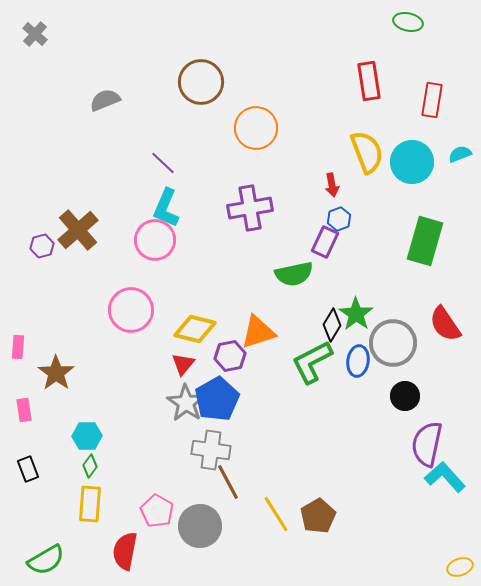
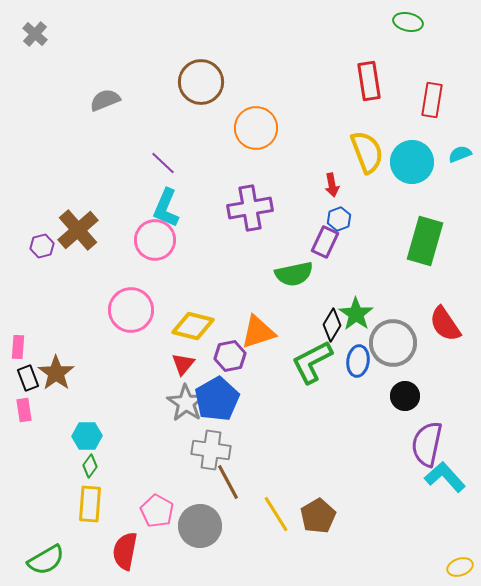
yellow diamond at (195, 329): moved 2 px left, 3 px up
black rectangle at (28, 469): moved 91 px up
